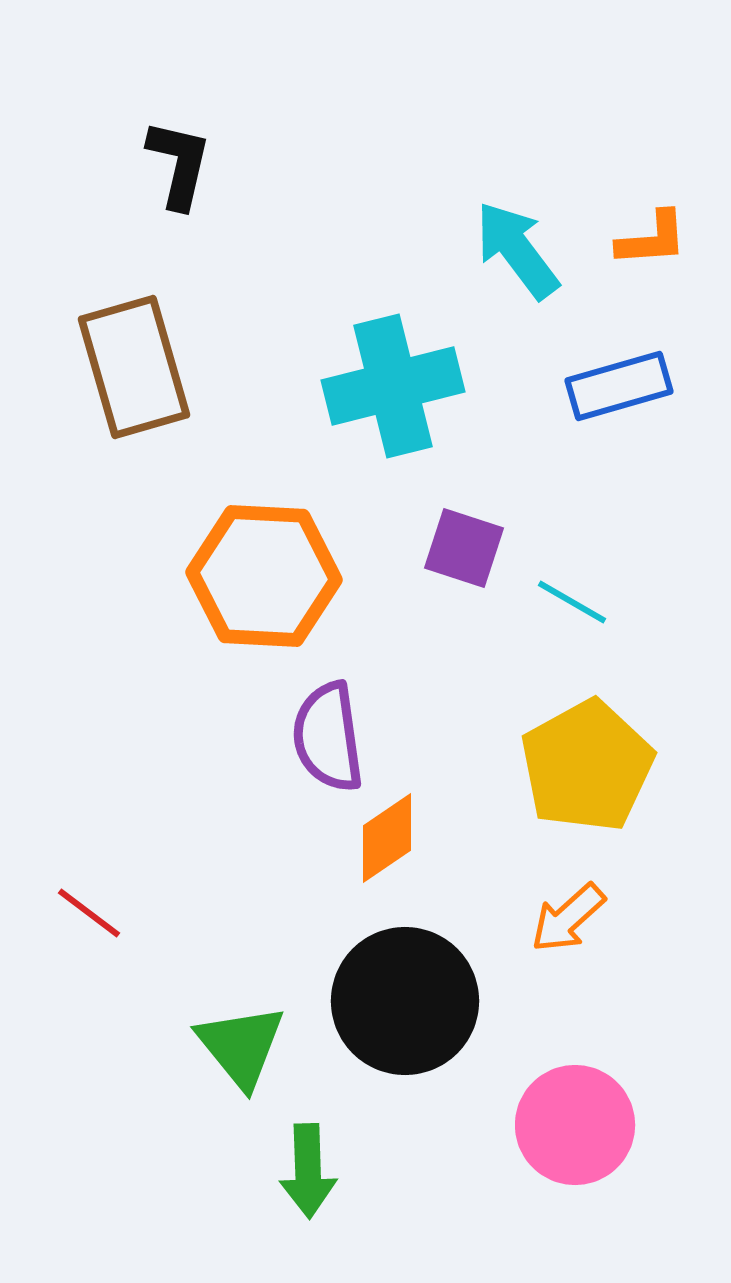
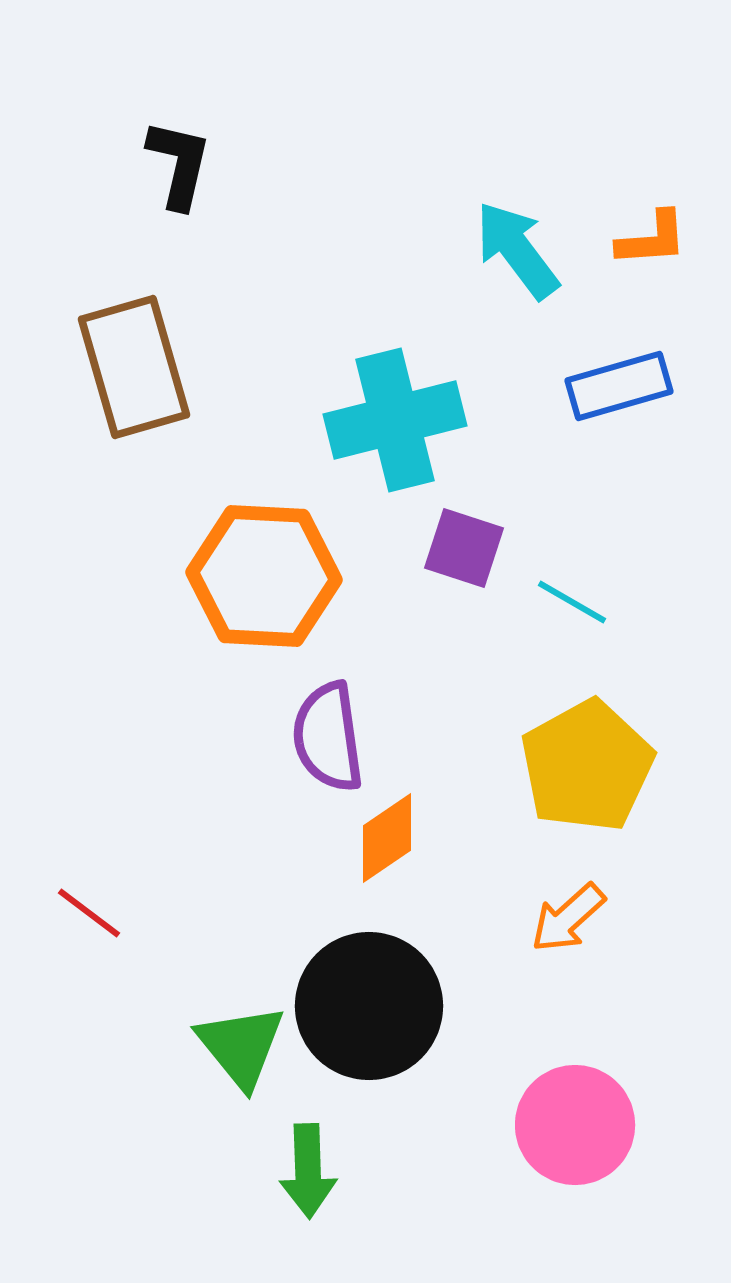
cyan cross: moved 2 px right, 34 px down
black circle: moved 36 px left, 5 px down
